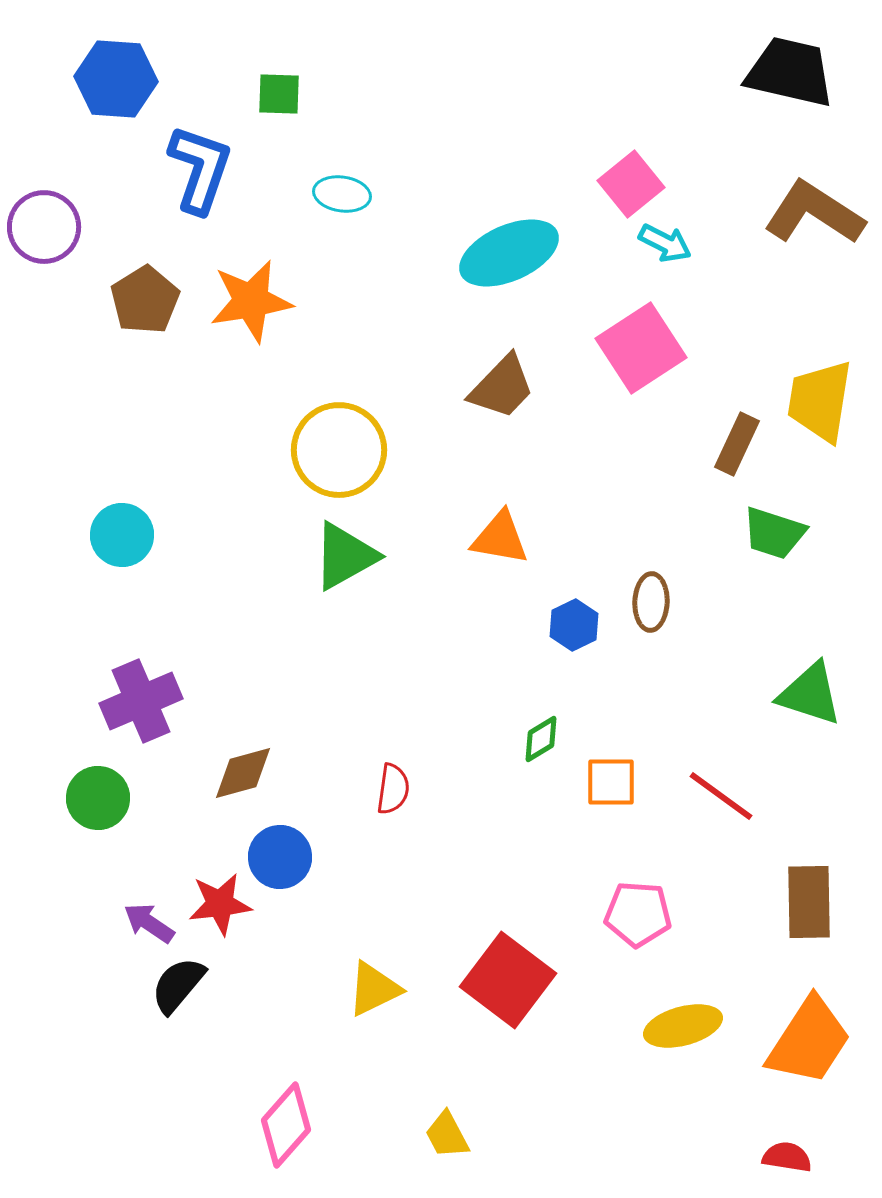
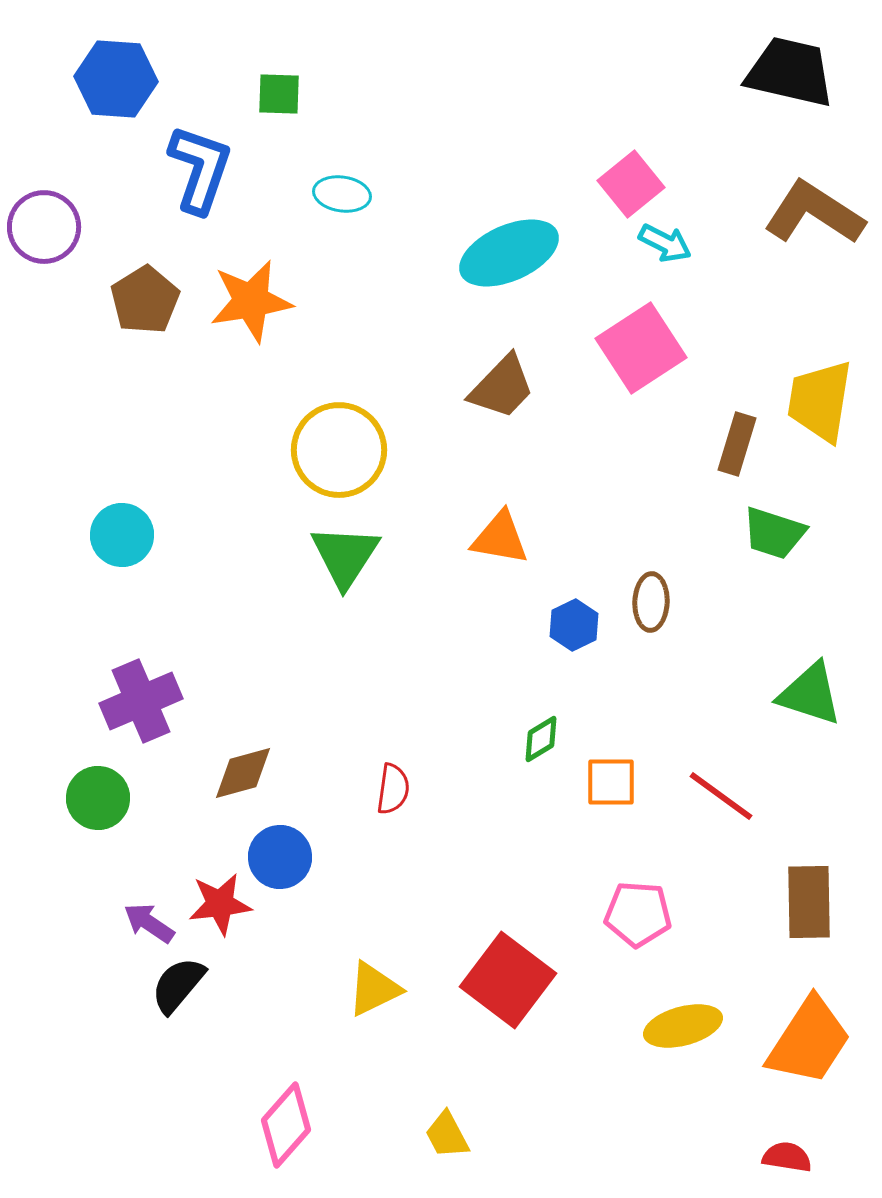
brown rectangle at (737, 444): rotated 8 degrees counterclockwise
green triangle at (345, 556): rotated 28 degrees counterclockwise
